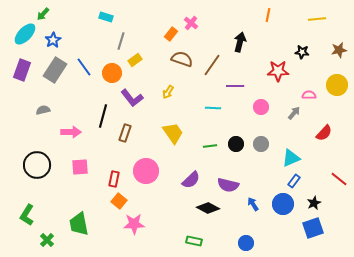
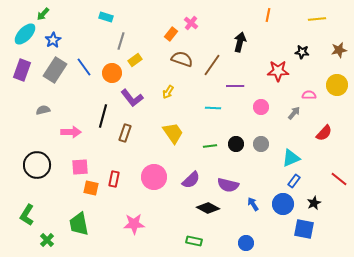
pink circle at (146, 171): moved 8 px right, 6 px down
orange square at (119, 201): moved 28 px left, 13 px up; rotated 28 degrees counterclockwise
blue square at (313, 228): moved 9 px left, 1 px down; rotated 30 degrees clockwise
